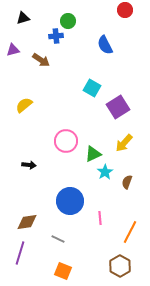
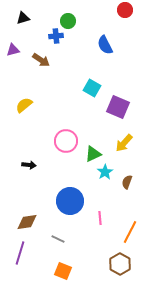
purple square: rotated 35 degrees counterclockwise
brown hexagon: moved 2 px up
